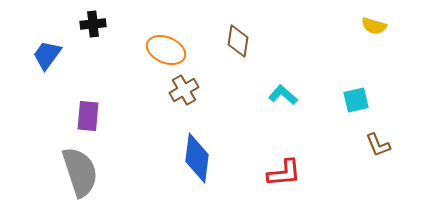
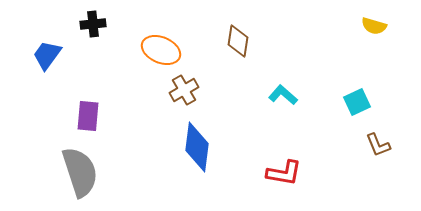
orange ellipse: moved 5 px left
cyan square: moved 1 px right, 2 px down; rotated 12 degrees counterclockwise
blue diamond: moved 11 px up
red L-shape: rotated 15 degrees clockwise
